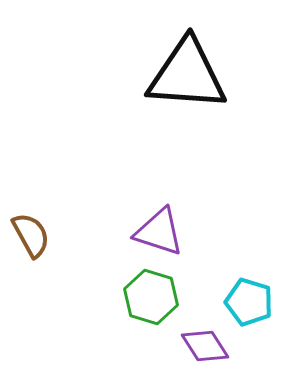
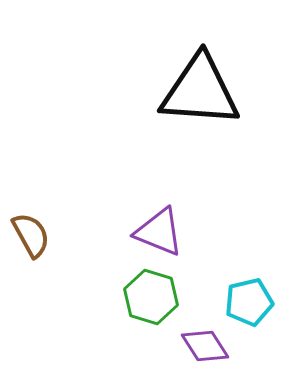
black triangle: moved 13 px right, 16 px down
purple triangle: rotated 4 degrees clockwise
cyan pentagon: rotated 30 degrees counterclockwise
